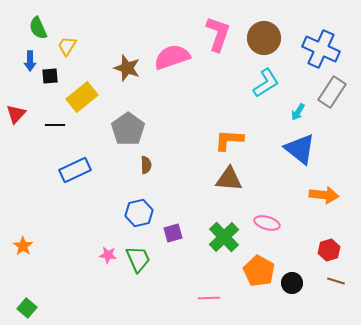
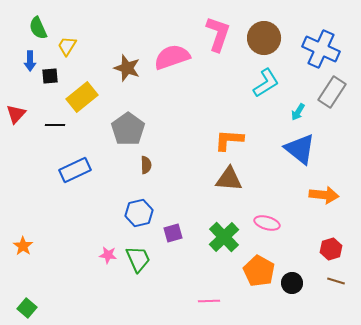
red hexagon: moved 2 px right, 1 px up
pink line: moved 3 px down
